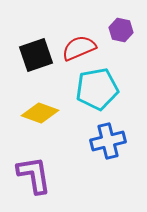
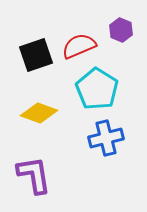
purple hexagon: rotated 10 degrees clockwise
red semicircle: moved 2 px up
cyan pentagon: rotated 30 degrees counterclockwise
yellow diamond: moved 1 px left
blue cross: moved 2 px left, 3 px up
